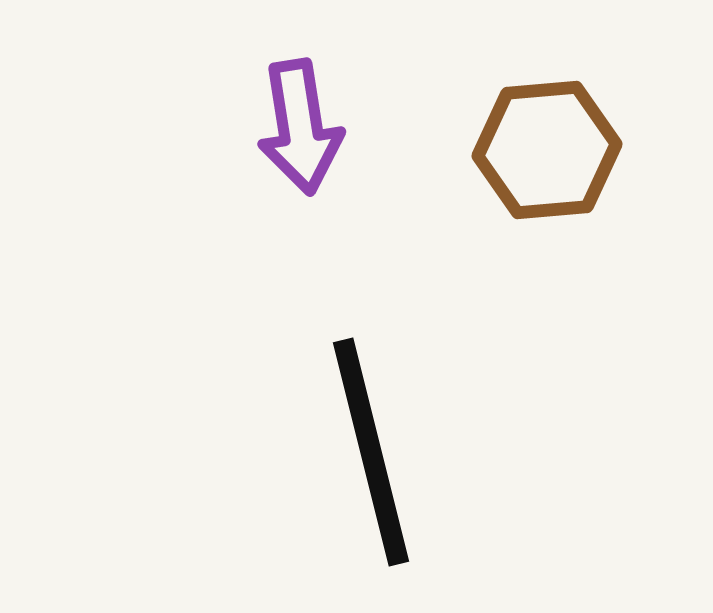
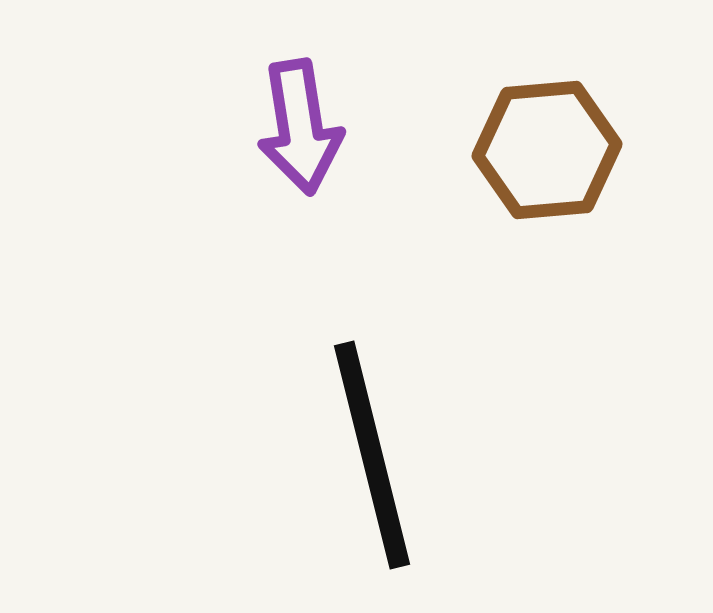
black line: moved 1 px right, 3 px down
